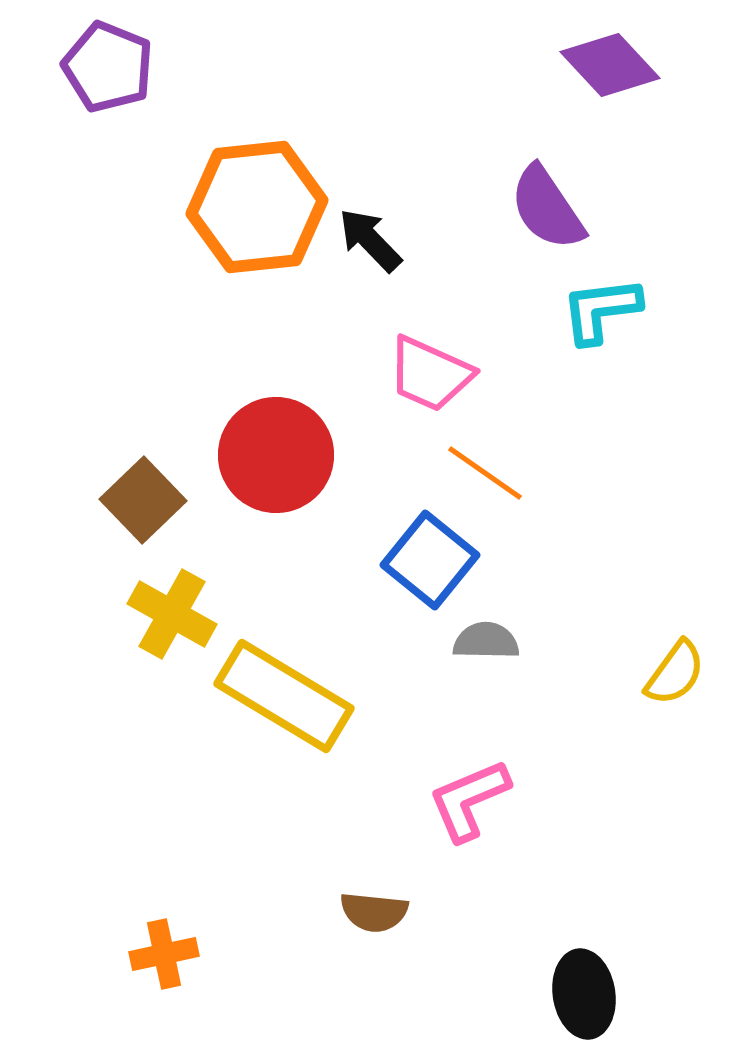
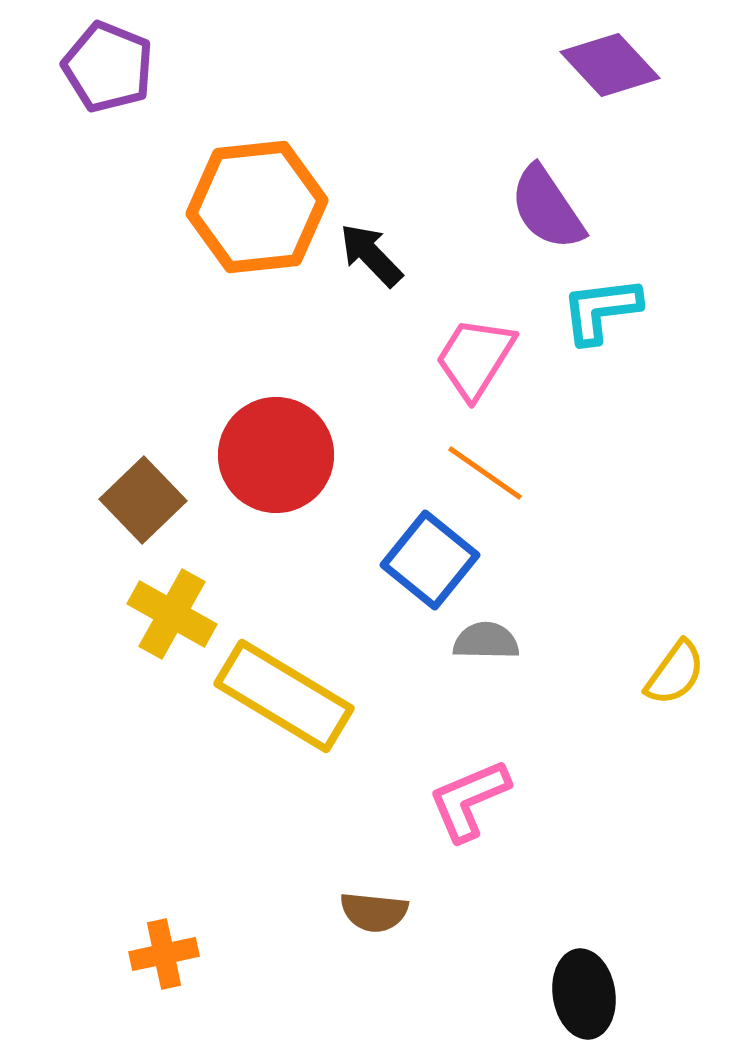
black arrow: moved 1 px right, 15 px down
pink trapezoid: moved 45 px right, 16 px up; rotated 98 degrees clockwise
